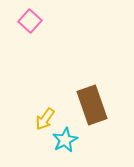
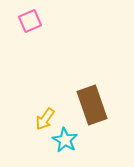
pink square: rotated 25 degrees clockwise
cyan star: rotated 15 degrees counterclockwise
